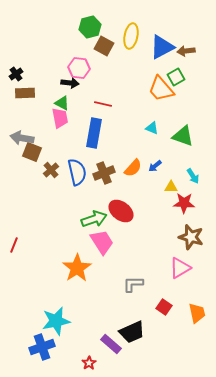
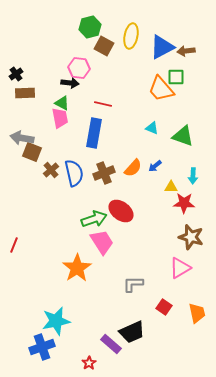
green square at (176, 77): rotated 30 degrees clockwise
blue semicircle at (77, 172): moved 3 px left, 1 px down
cyan arrow at (193, 176): rotated 35 degrees clockwise
